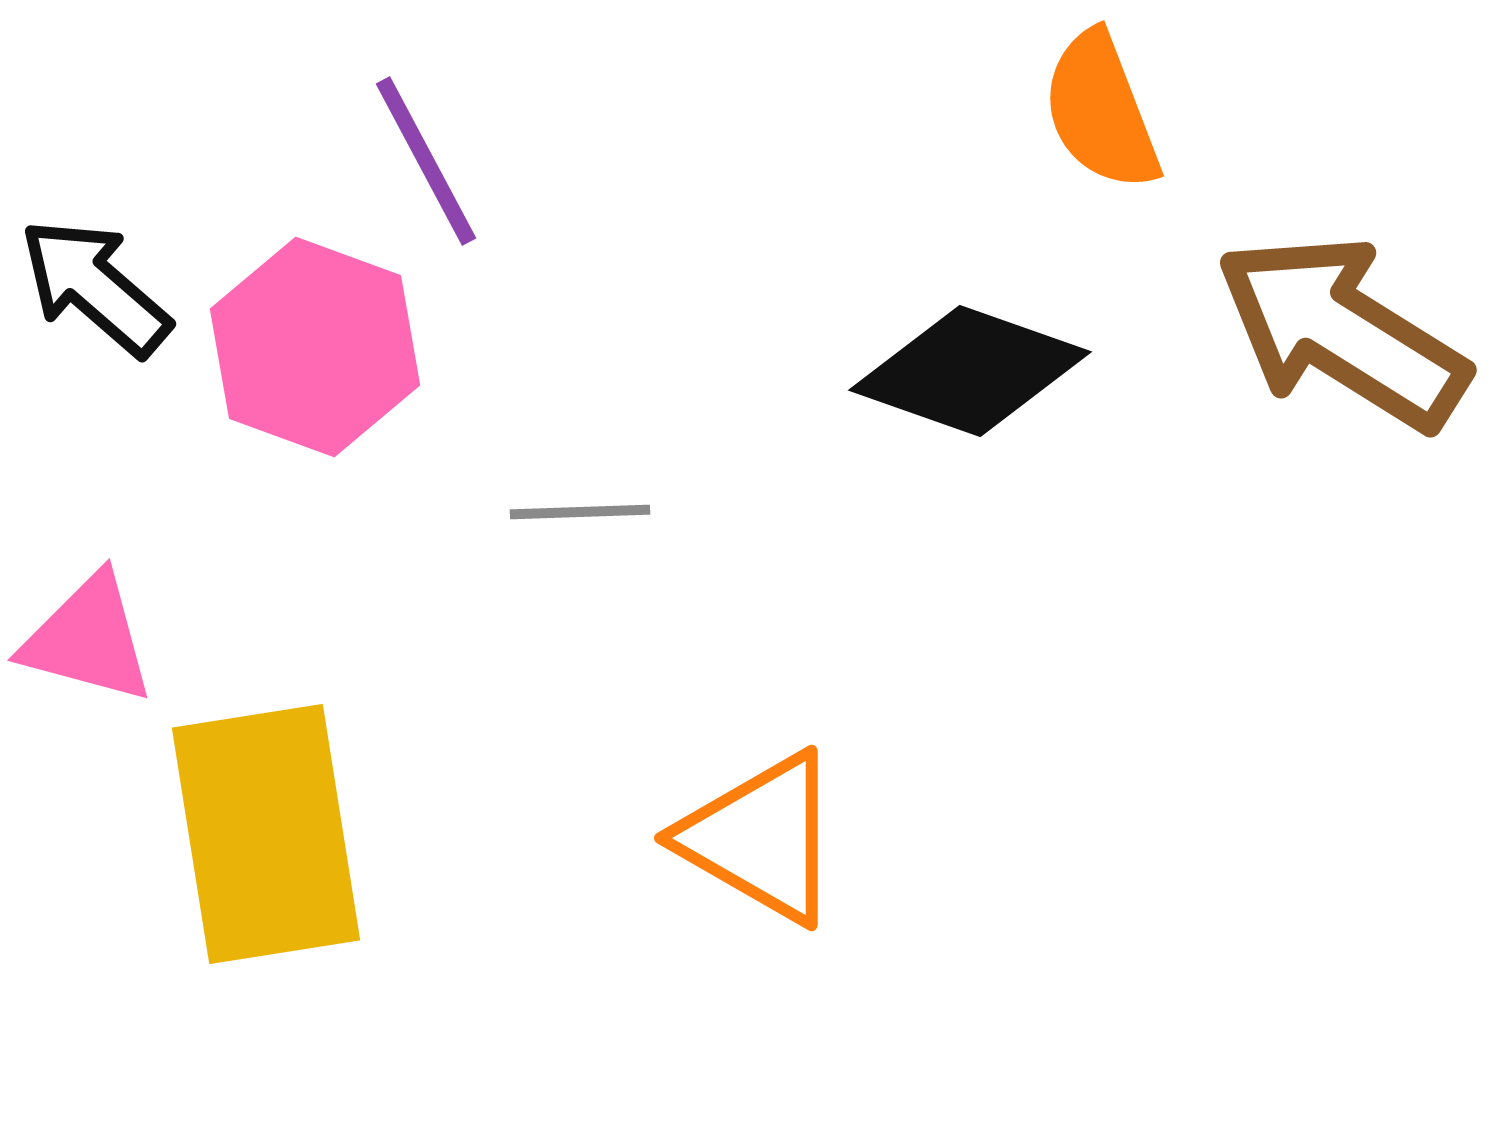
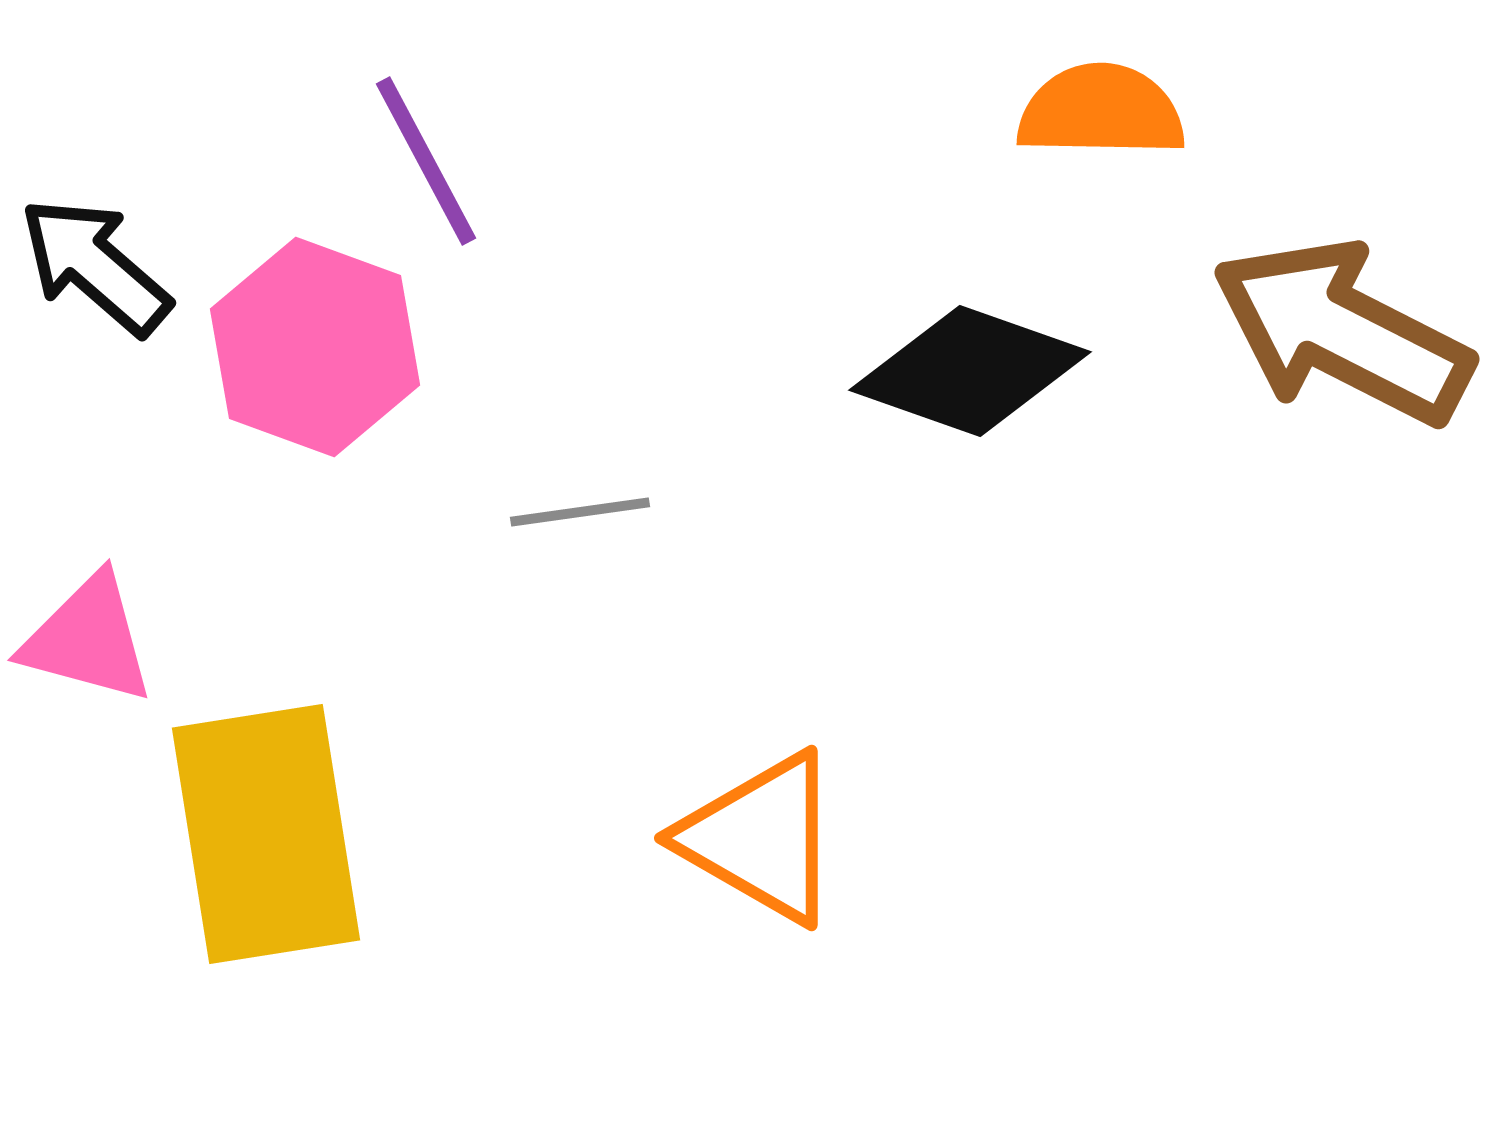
orange semicircle: rotated 112 degrees clockwise
black arrow: moved 21 px up
brown arrow: rotated 5 degrees counterclockwise
gray line: rotated 6 degrees counterclockwise
